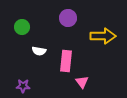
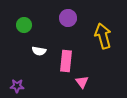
green circle: moved 2 px right, 2 px up
yellow arrow: rotated 105 degrees counterclockwise
purple star: moved 6 px left
